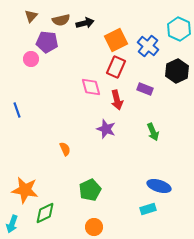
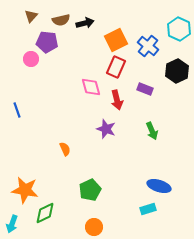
green arrow: moved 1 px left, 1 px up
